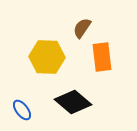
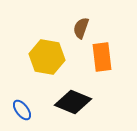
brown semicircle: moved 1 px left; rotated 15 degrees counterclockwise
yellow hexagon: rotated 8 degrees clockwise
black diamond: rotated 18 degrees counterclockwise
